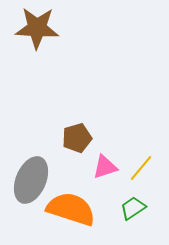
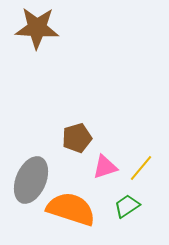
green trapezoid: moved 6 px left, 2 px up
